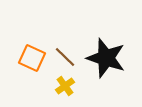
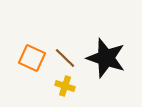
brown line: moved 1 px down
yellow cross: rotated 36 degrees counterclockwise
